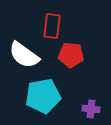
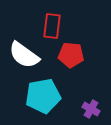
purple cross: rotated 24 degrees clockwise
